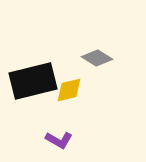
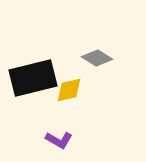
black rectangle: moved 3 px up
